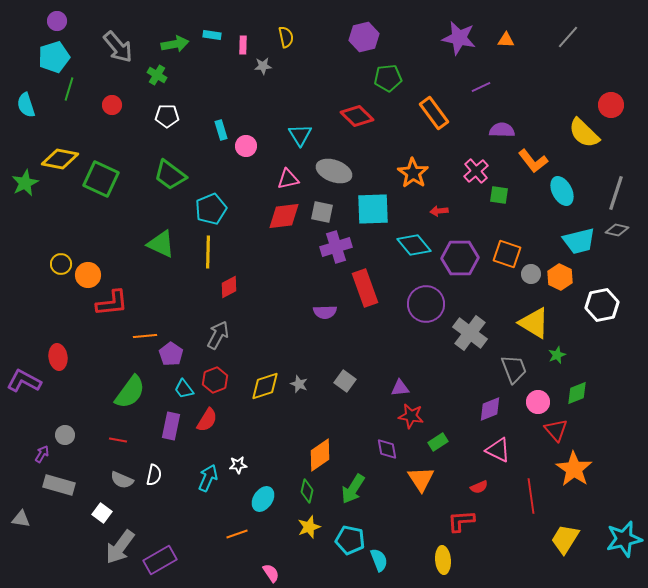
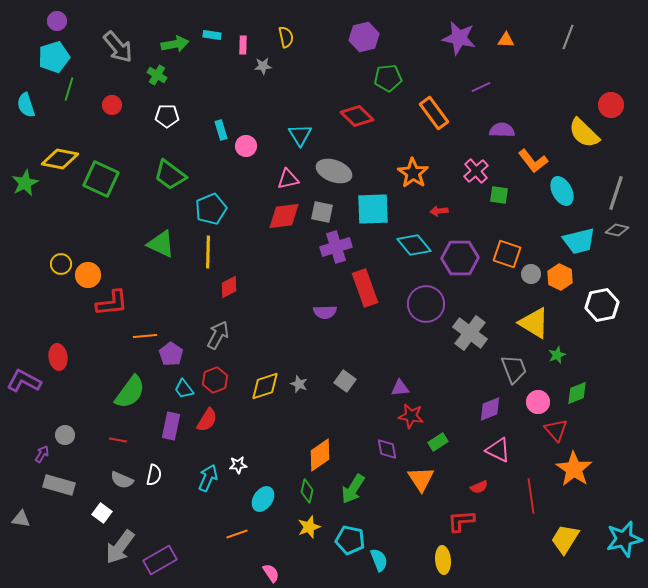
gray line at (568, 37): rotated 20 degrees counterclockwise
